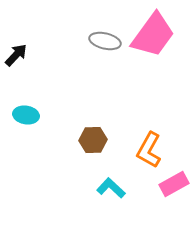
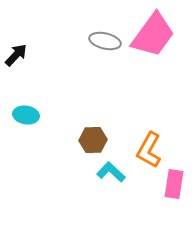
pink rectangle: rotated 52 degrees counterclockwise
cyan L-shape: moved 16 px up
